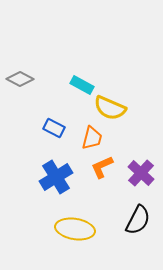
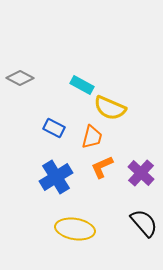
gray diamond: moved 1 px up
orange trapezoid: moved 1 px up
black semicircle: moved 6 px right, 3 px down; rotated 68 degrees counterclockwise
